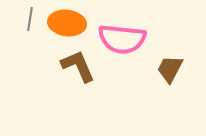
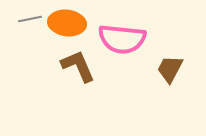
gray line: rotated 70 degrees clockwise
